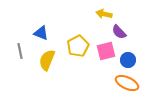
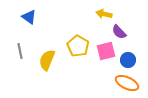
blue triangle: moved 12 px left, 16 px up; rotated 14 degrees clockwise
yellow pentagon: rotated 15 degrees counterclockwise
